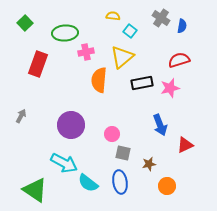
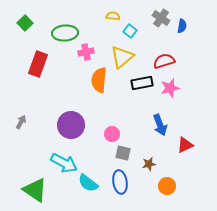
red semicircle: moved 15 px left, 1 px down
gray arrow: moved 6 px down
